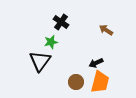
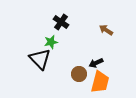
black triangle: moved 2 px up; rotated 20 degrees counterclockwise
brown circle: moved 3 px right, 8 px up
